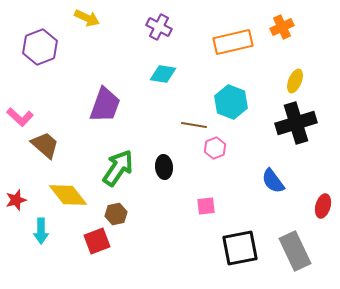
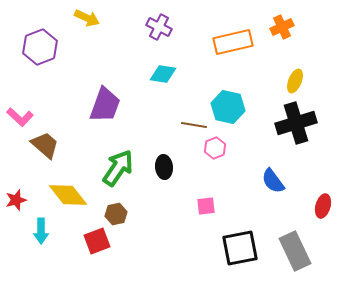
cyan hexagon: moved 3 px left, 5 px down; rotated 8 degrees counterclockwise
